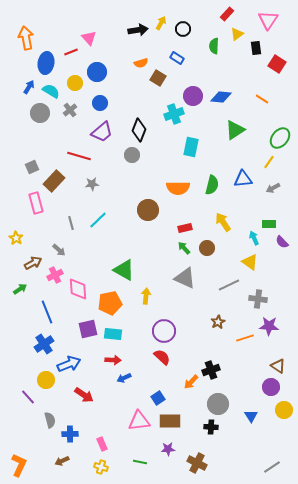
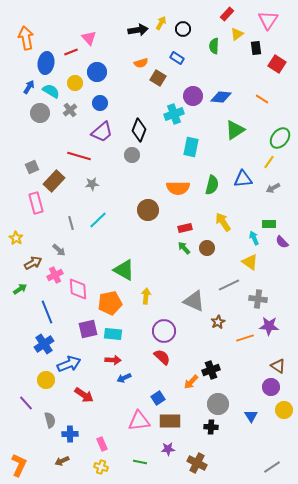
gray triangle at (185, 278): moved 9 px right, 23 px down
purple line at (28, 397): moved 2 px left, 6 px down
